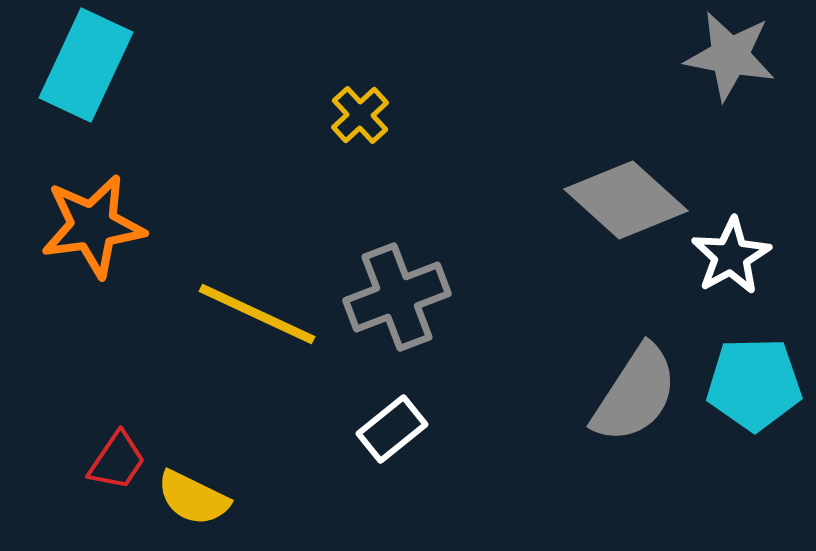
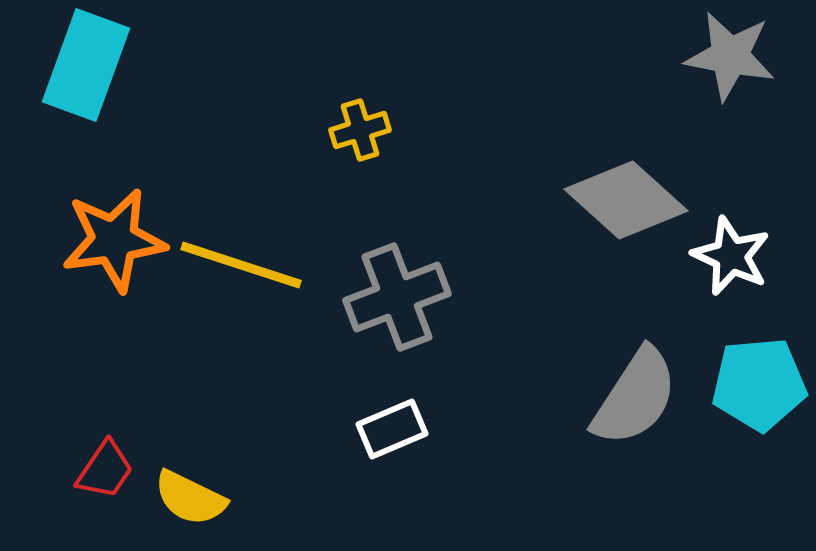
cyan rectangle: rotated 5 degrees counterclockwise
yellow cross: moved 15 px down; rotated 26 degrees clockwise
orange star: moved 21 px right, 14 px down
white star: rotated 18 degrees counterclockwise
yellow line: moved 16 px left, 49 px up; rotated 7 degrees counterclockwise
cyan pentagon: moved 5 px right; rotated 4 degrees counterclockwise
gray semicircle: moved 3 px down
white rectangle: rotated 16 degrees clockwise
red trapezoid: moved 12 px left, 9 px down
yellow semicircle: moved 3 px left
